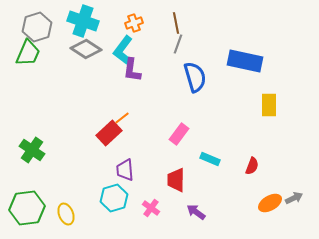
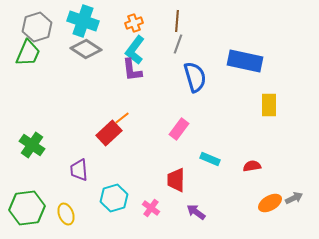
brown line: moved 1 px right, 2 px up; rotated 15 degrees clockwise
cyan L-shape: moved 12 px right
purple L-shape: rotated 15 degrees counterclockwise
pink rectangle: moved 5 px up
green cross: moved 5 px up
red semicircle: rotated 120 degrees counterclockwise
purple trapezoid: moved 46 px left
